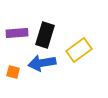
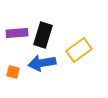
black rectangle: moved 2 px left
